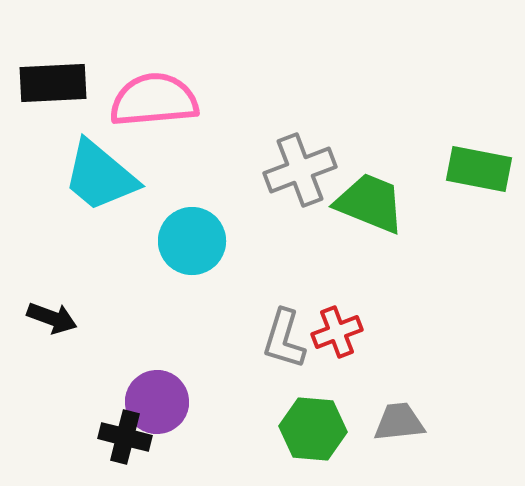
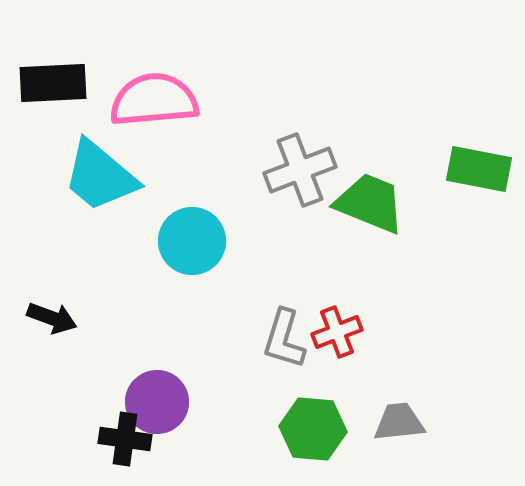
black cross: moved 2 px down; rotated 6 degrees counterclockwise
